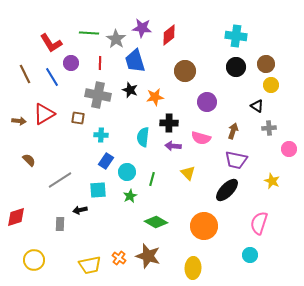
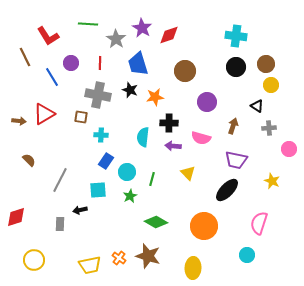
purple star at (142, 28): rotated 24 degrees clockwise
green line at (89, 33): moved 1 px left, 9 px up
red diamond at (169, 35): rotated 20 degrees clockwise
red L-shape at (51, 43): moved 3 px left, 7 px up
blue trapezoid at (135, 61): moved 3 px right, 3 px down
brown line at (25, 74): moved 17 px up
brown square at (78, 118): moved 3 px right, 1 px up
brown arrow at (233, 131): moved 5 px up
gray line at (60, 180): rotated 30 degrees counterclockwise
cyan circle at (250, 255): moved 3 px left
